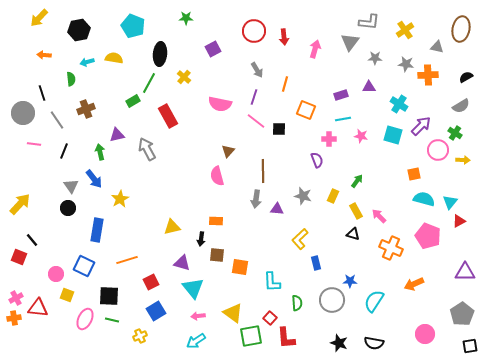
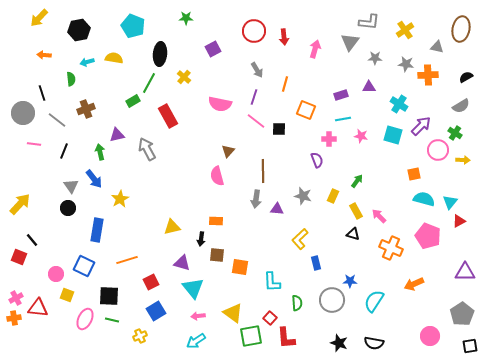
gray line at (57, 120): rotated 18 degrees counterclockwise
pink circle at (425, 334): moved 5 px right, 2 px down
